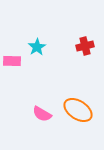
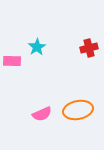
red cross: moved 4 px right, 2 px down
orange ellipse: rotated 44 degrees counterclockwise
pink semicircle: rotated 54 degrees counterclockwise
